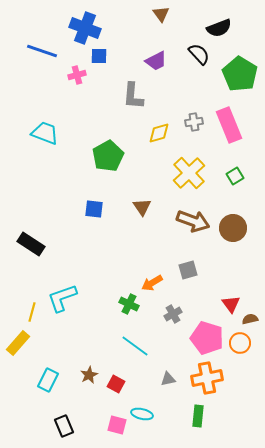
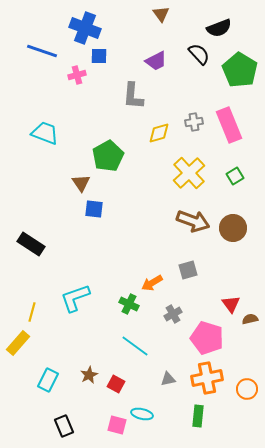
green pentagon at (240, 74): moved 4 px up
brown triangle at (142, 207): moved 61 px left, 24 px up
cyan L-shape at (62, 298): moved 13 px right
orange circle at (240, 343): moved 7 px right, 46 px down
